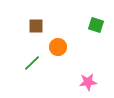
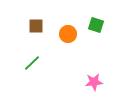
orange circle: moved 10 px right, 13 px up
pink star: moved 6 px right
